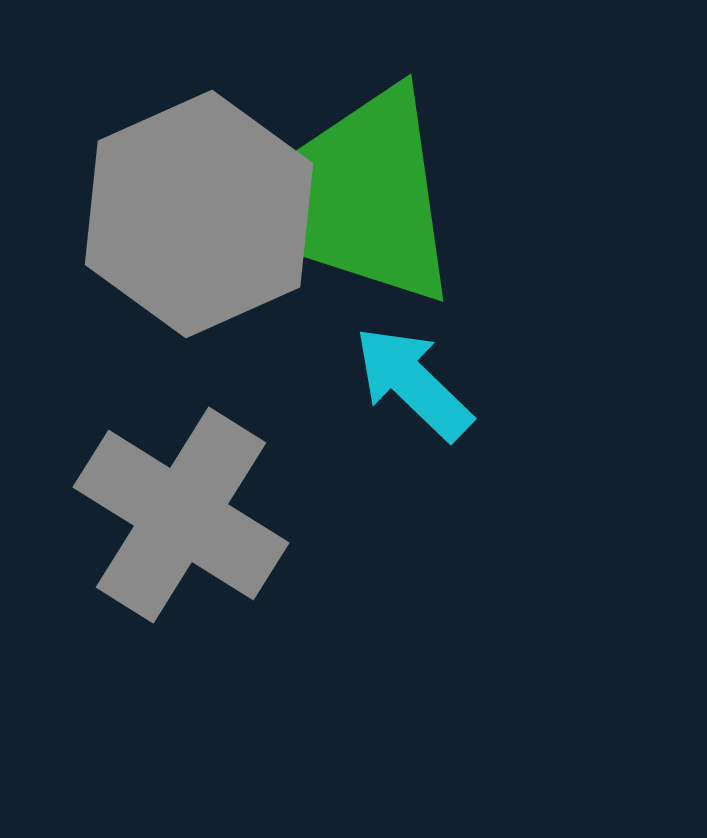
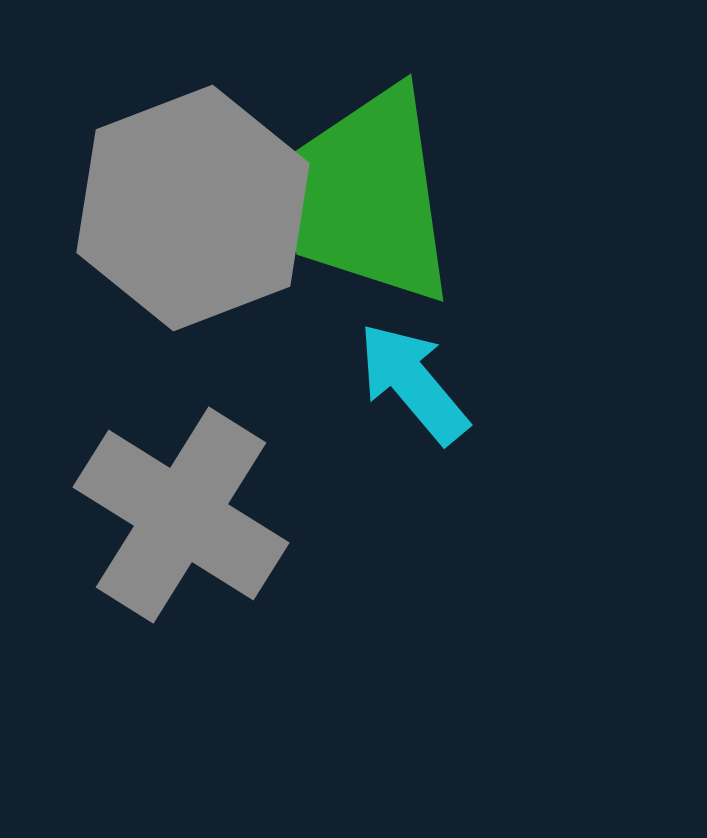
gray hexagon: moved 6 px left, 6 px up; rotated 3 degrees clockwise
cyan arrow: rotated 6 degrees clockwise
